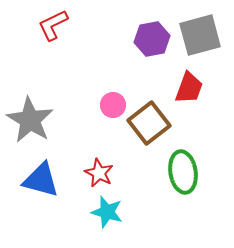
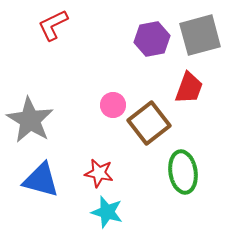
red star: rotated 16 degrees counterclockwise
